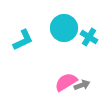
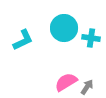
cyan cross: moved 2 px right, 1 px down; rotated 24 degrees counterclockwise
gray arrow: moved 5 px right, 2 px down; rotated 35 degrees counterclockwise
